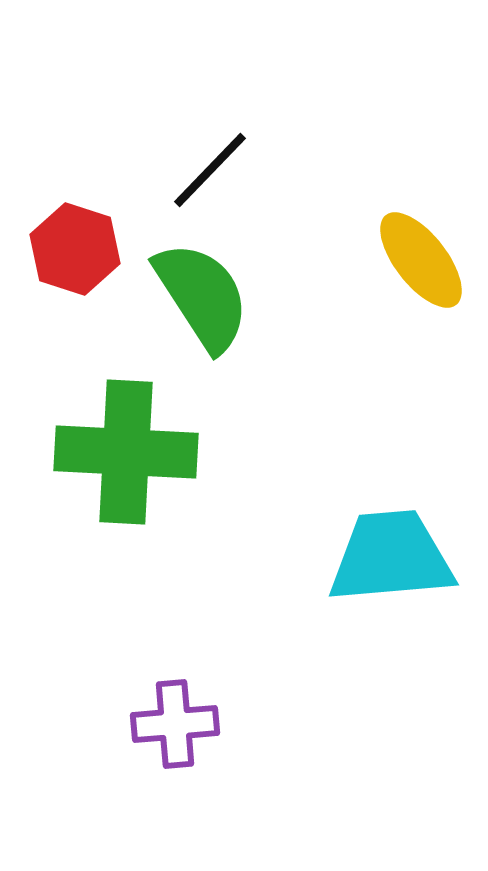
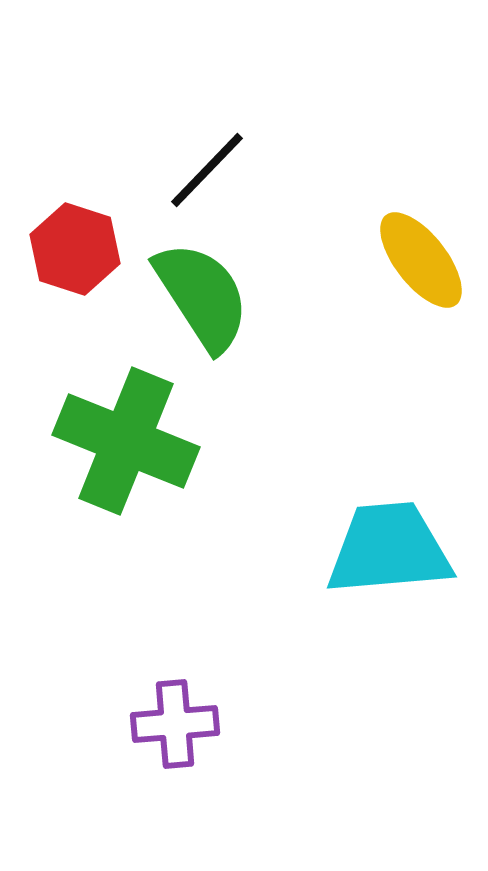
black line: moved 3 px left
green cross: moved 11 px up; rotated 19 degrees clockwise
cyan trapezoid: moved 2 px left, 8 px up
